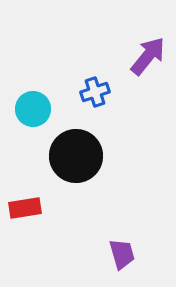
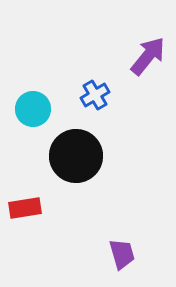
blue cross: moved 3 px down; rotated 12 degrees counterclockwise
